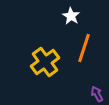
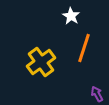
yellow cross: moved 4 px left
